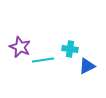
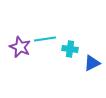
cyan line: moved 2 px right, 21 px up
blue triangle: moved 5 px right, 3 px up
